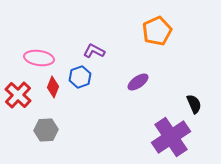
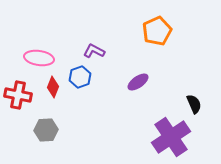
red cross: rotated 32 degrees counterclockwise
